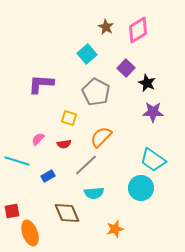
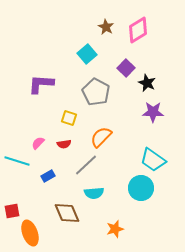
pink semicircle: moved 4 px down
